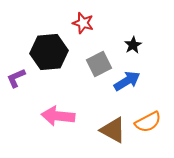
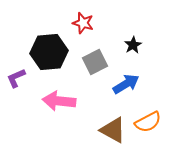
gray square: moved 4 px left, 2 px up
blue arrow: moved 1 px left, 3 px down
pink arrow: moved 1 px right, 15 px up
